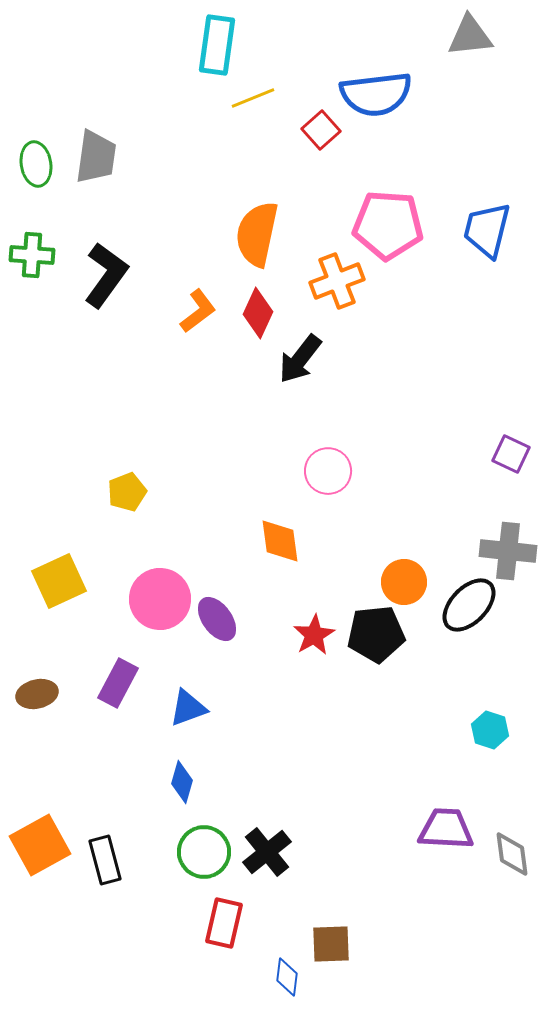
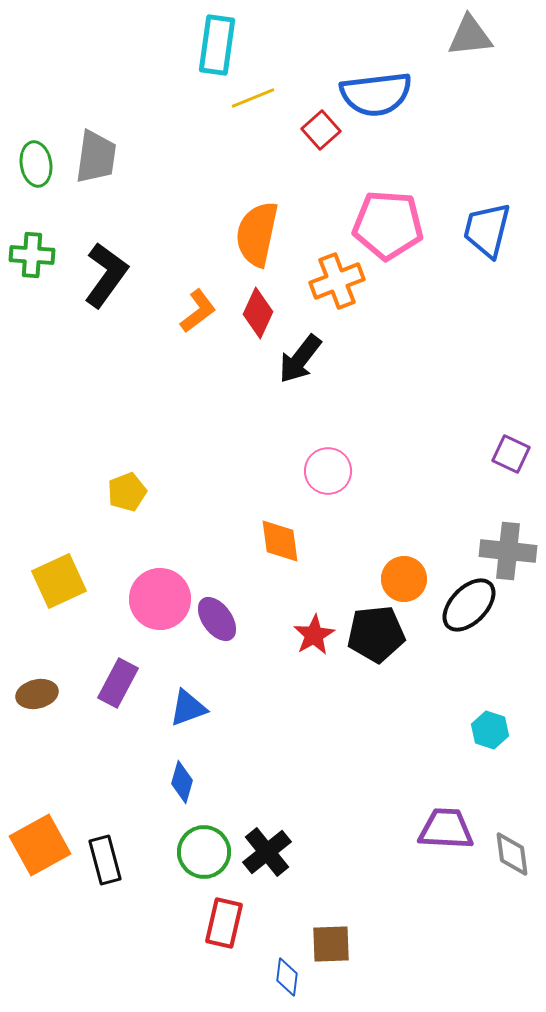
orange circle at (404, 582): moved 3 px up
